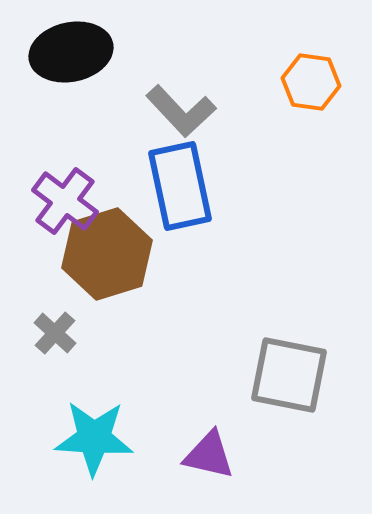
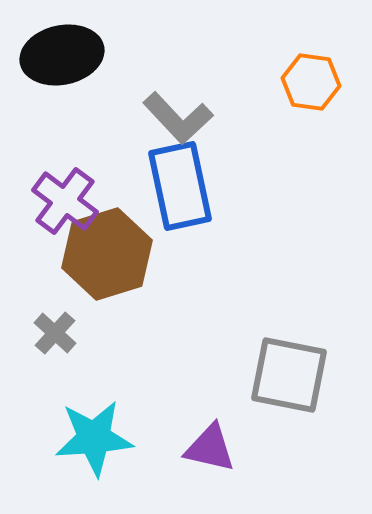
black ellipse: moved 9 px left, 3 px down
gray L-shape: moved 3 px left, 7 px down
cyan star: rotated 8 degrees counterclockwise
purple triangle: moved 1 px right, 7 px up
